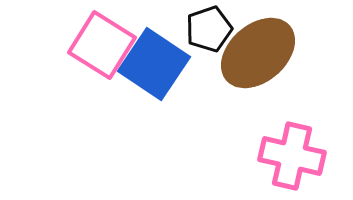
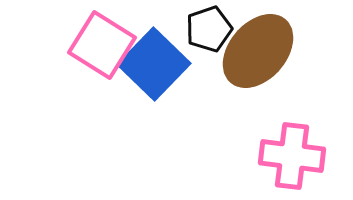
brown ellipse: moved 2 px up; rotated 8 degrees counterclockwise
blue square: rotated 10 degrees clockwise
pink cross: rotated 6 degrees counterclockwise
